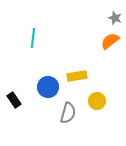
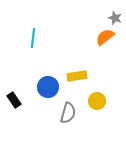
orange semicircle: moved 5 px left, 4 px up
